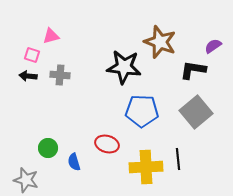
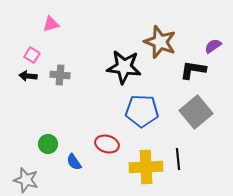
pink triangle: moved 12 px up
pink square: rotated 14 degrees clockwise
green circle: moved 4 px up
blue semicircle: rotated 18 degrees counterclockwise
